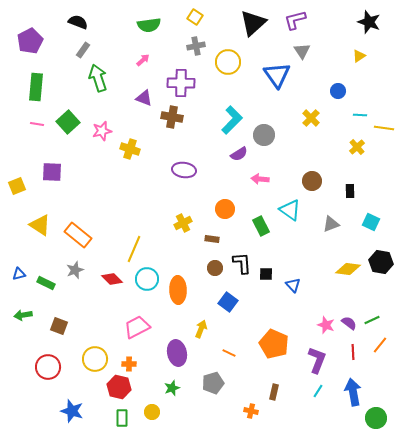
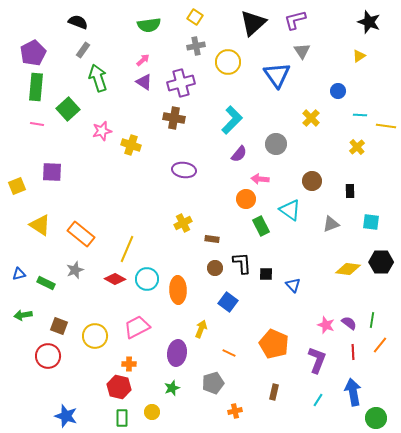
purple pentagon at (30, 41): moved 3 px right, 12 px down
purple cross at (181, 83): rotated 16 degrees counterclockwise
purple triangle at (144, 98): moved 16 px up; rotated 12 degrees clockwise
brown cross at (172, 117): moved 2 px right, 1 px down
green square at (68, 122): moved 13 px up
yellow line at (384, 128): moved 2 px right, 2 px up
gray circle at (264, 135): moved 12 px right, 9 px down
yellow cross at (130, 149): moved 1 px right, 4 px up
purple semicircle at (239, 154): rotated 18 degrees counterclockwise
orange circle at (225, 209): moved 21 px right, 10 px up
cyan square at (371, 222): rotated 18 degrees counterclockwise
orange rectangle at (78, 235): moved 3 px right, 1 px up
yellow line at (134, 249): moved 7 px left
black hexagon at (381, 262): rotated 10 degrees counterclockwise
red diamond at (112, 279): moved 3 px right; rotated 15 degrees counterclockwise
green line at (372, 320): rotated 56 degrees counterclockwise
purple ellipse at (177, 353): rotated 20 degrees clockwise
yellow circle at (95, 359): moved 23 px up
red circle at (48, 367): moved 11 px up
cyan line at (318, 391): moved 9 px down
blue star at (72, 411): moved 6 px left, 5 px down
orange cross at (251, 411): moved 16 px left; rotated 24 degrees counterclockwise
